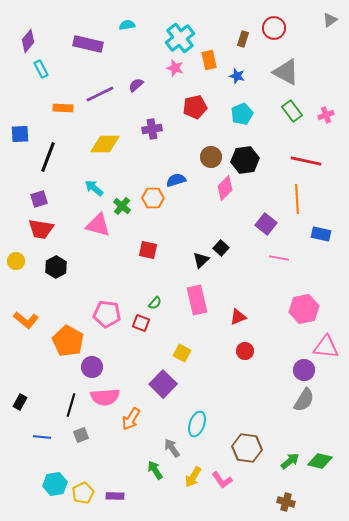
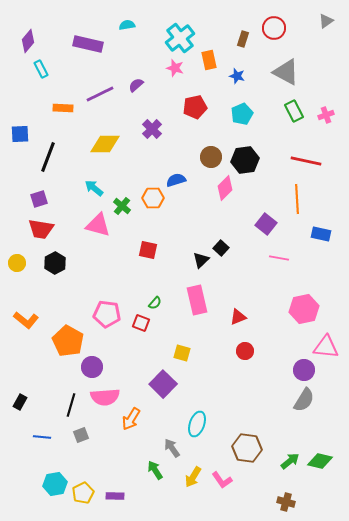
gray triangle at (330, 20): moved 4 px left, 1 px down
green rectangle at (292, 111): moved 2 px right; rotated 10 degrees clockwise
purple cross at (152, 129): rotated 36 degrees counterclockwise
yellow circle at (16, 261): moved 1 px right, 2 px down
black hexagon at (56, 267): moved 1 px left, 4 px up
yellow square at (182, 353): rotated 12 degrees counterclockwise
